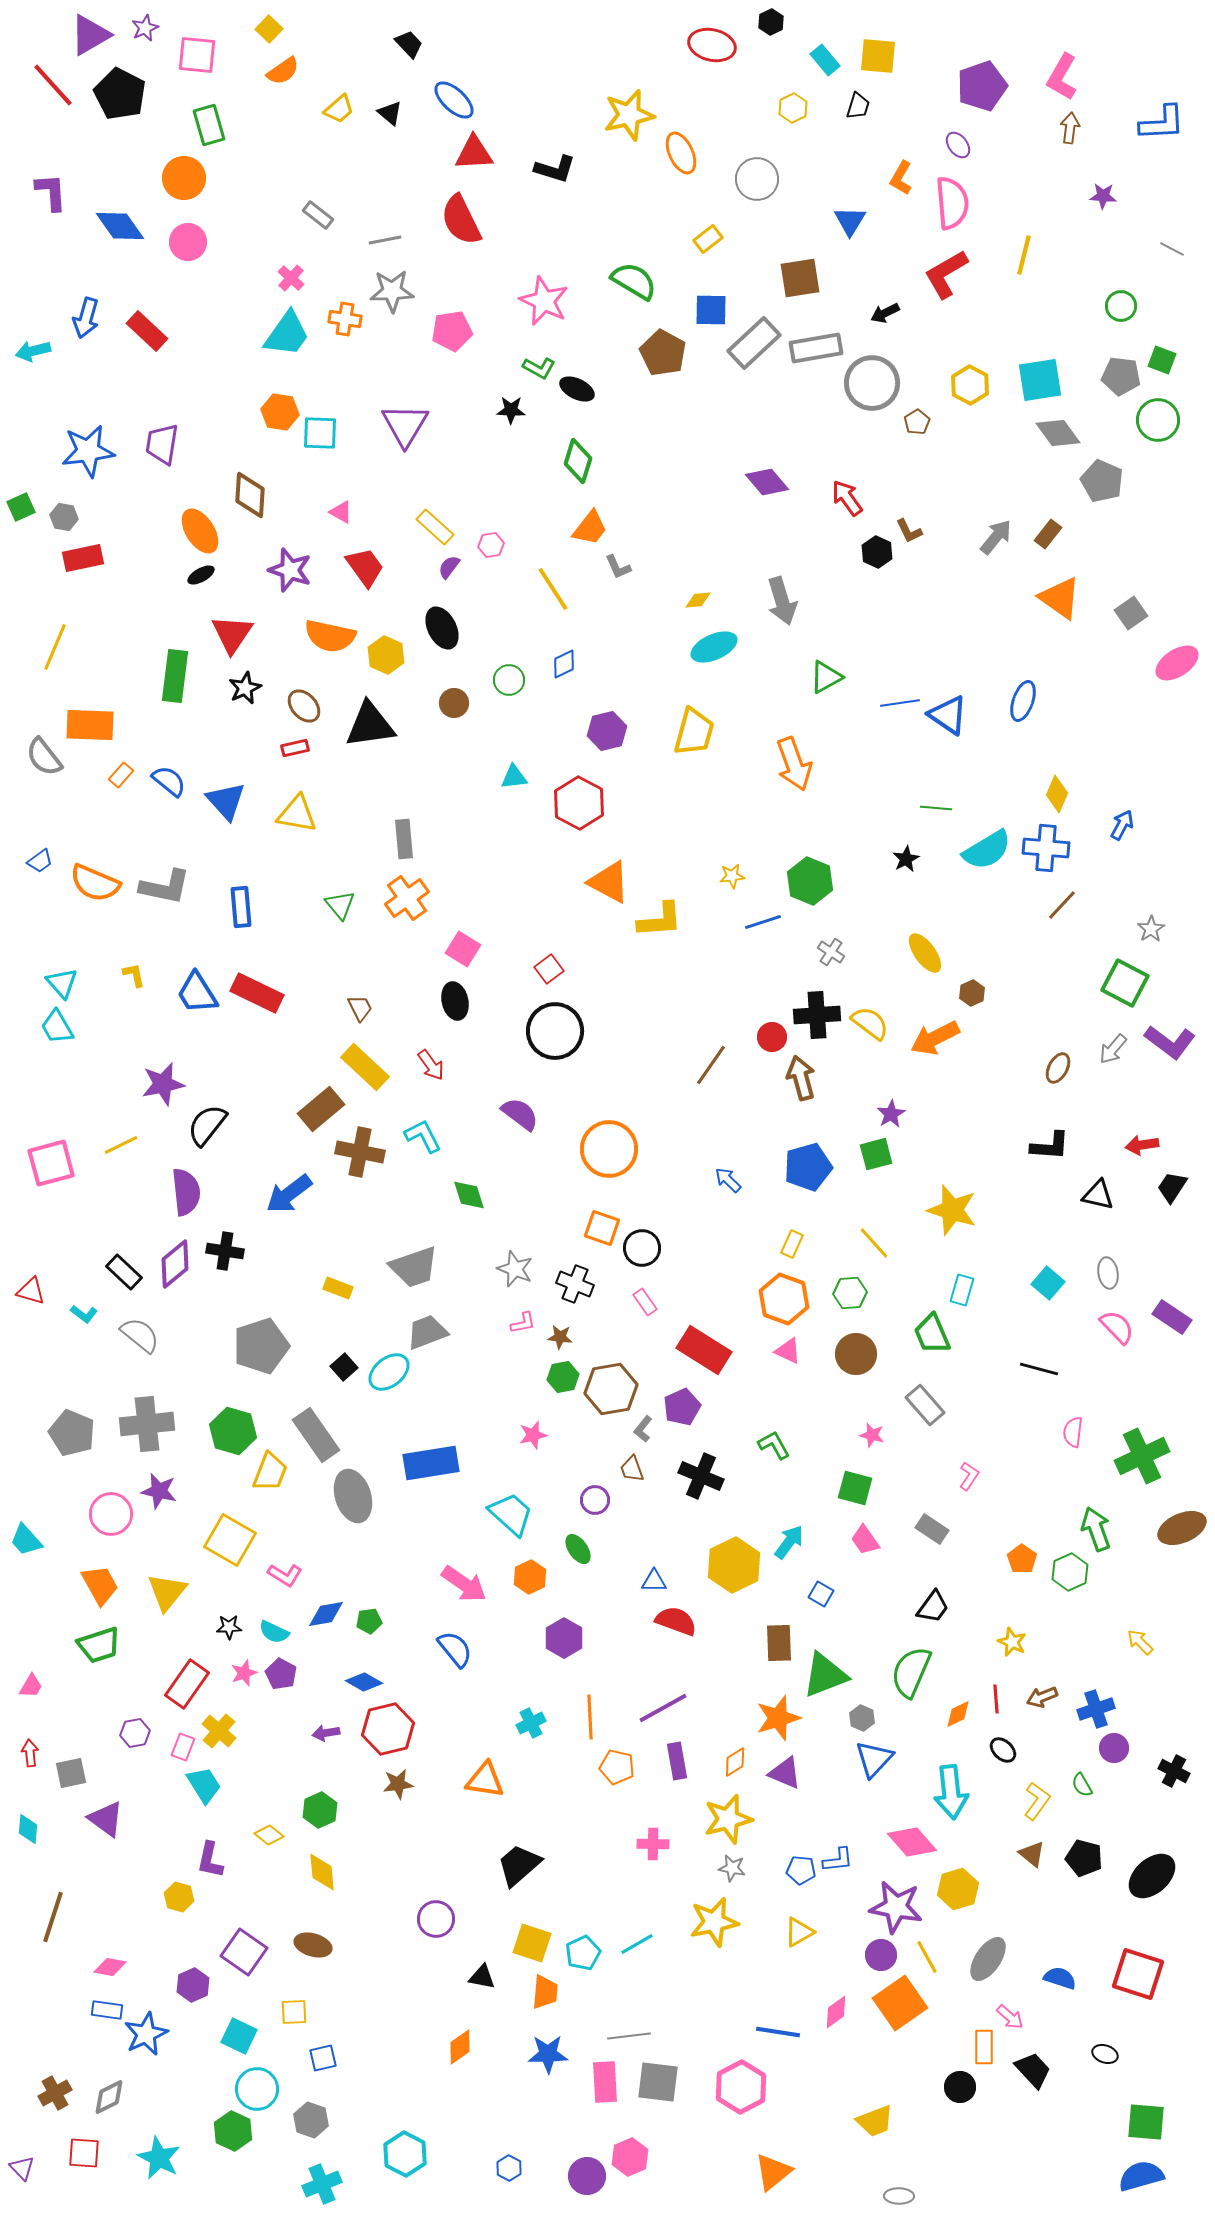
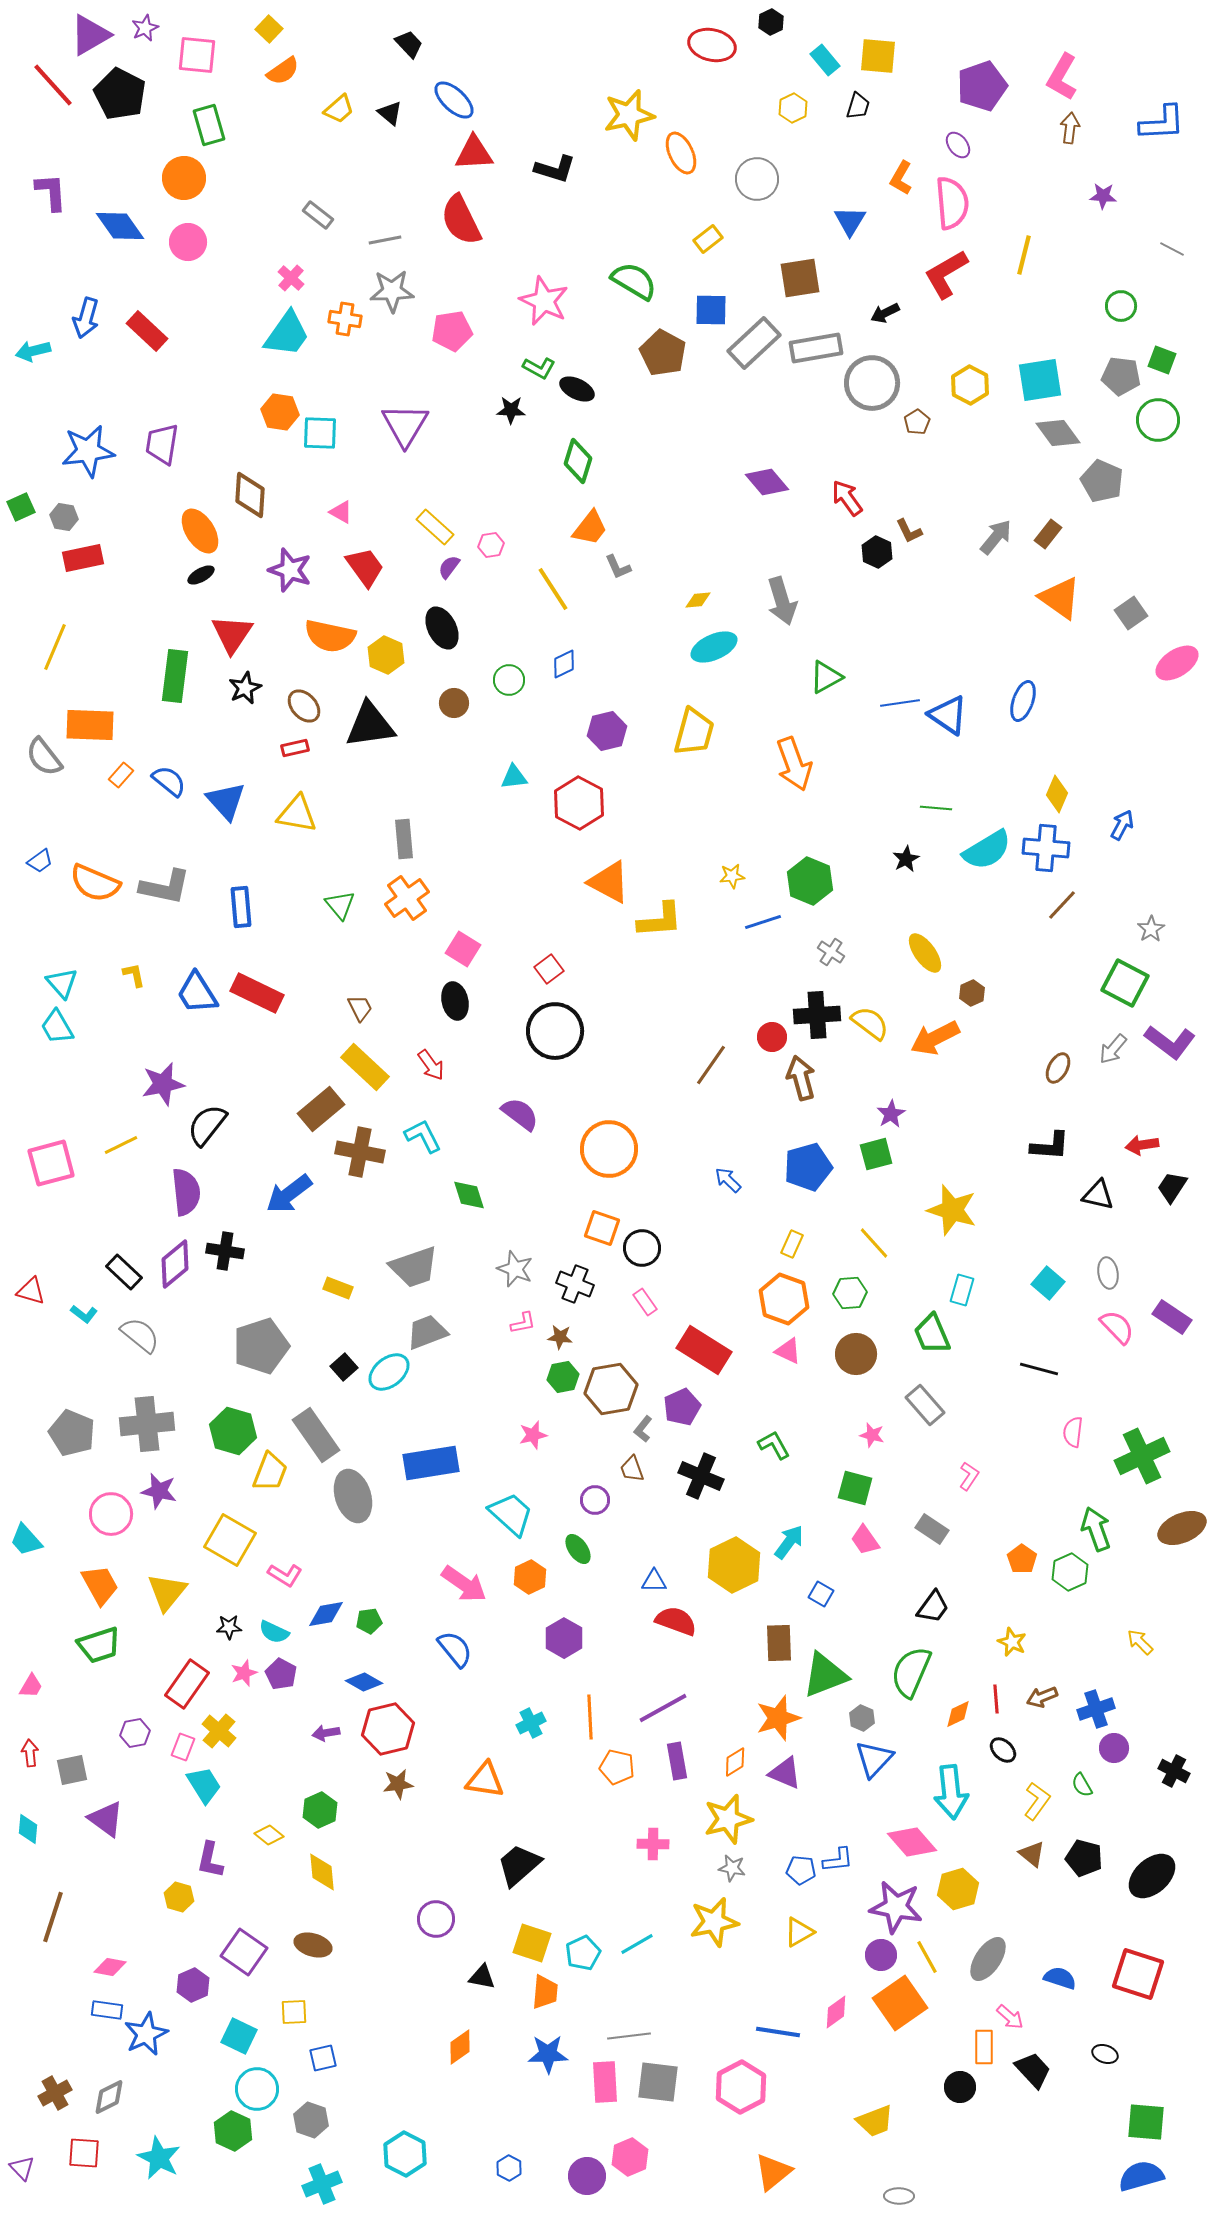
gray square at (71, 1773): moved 1 px right, 3 px up
